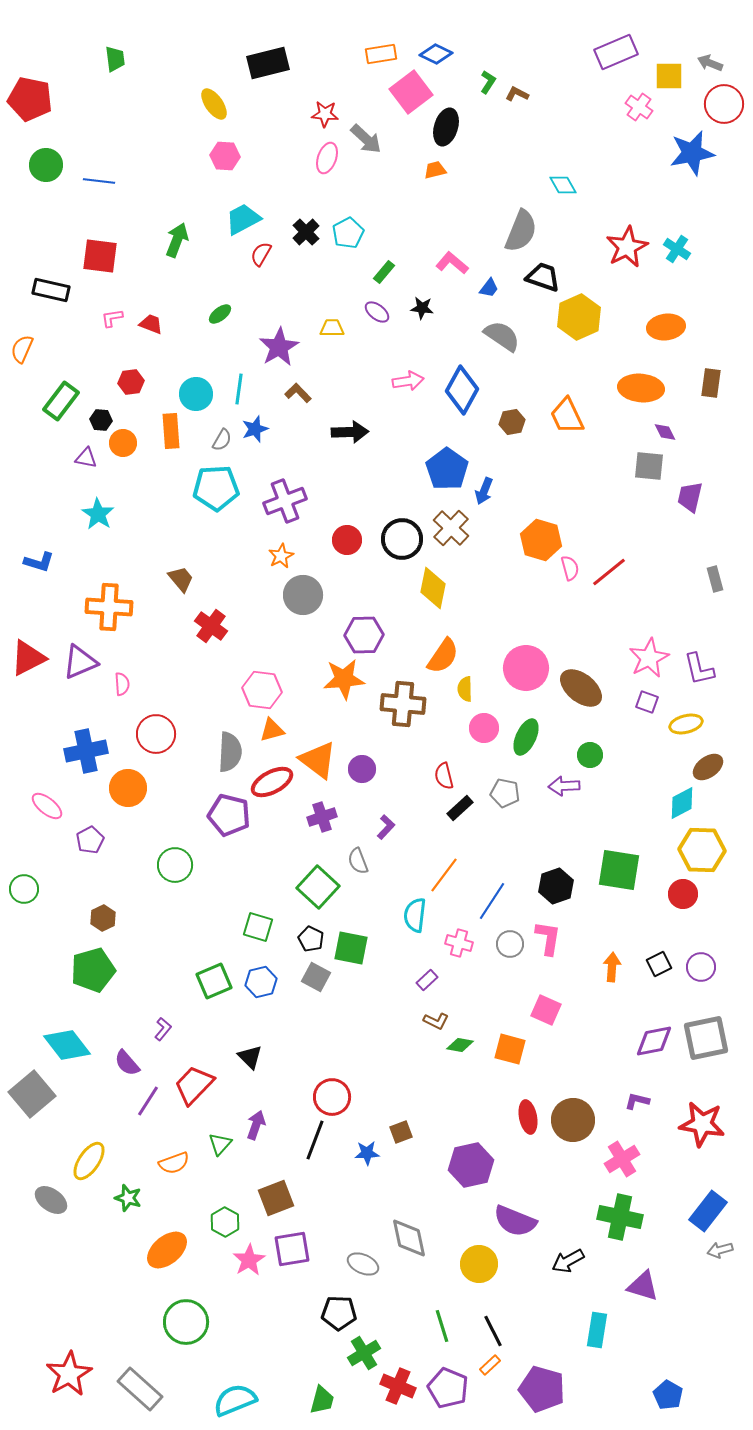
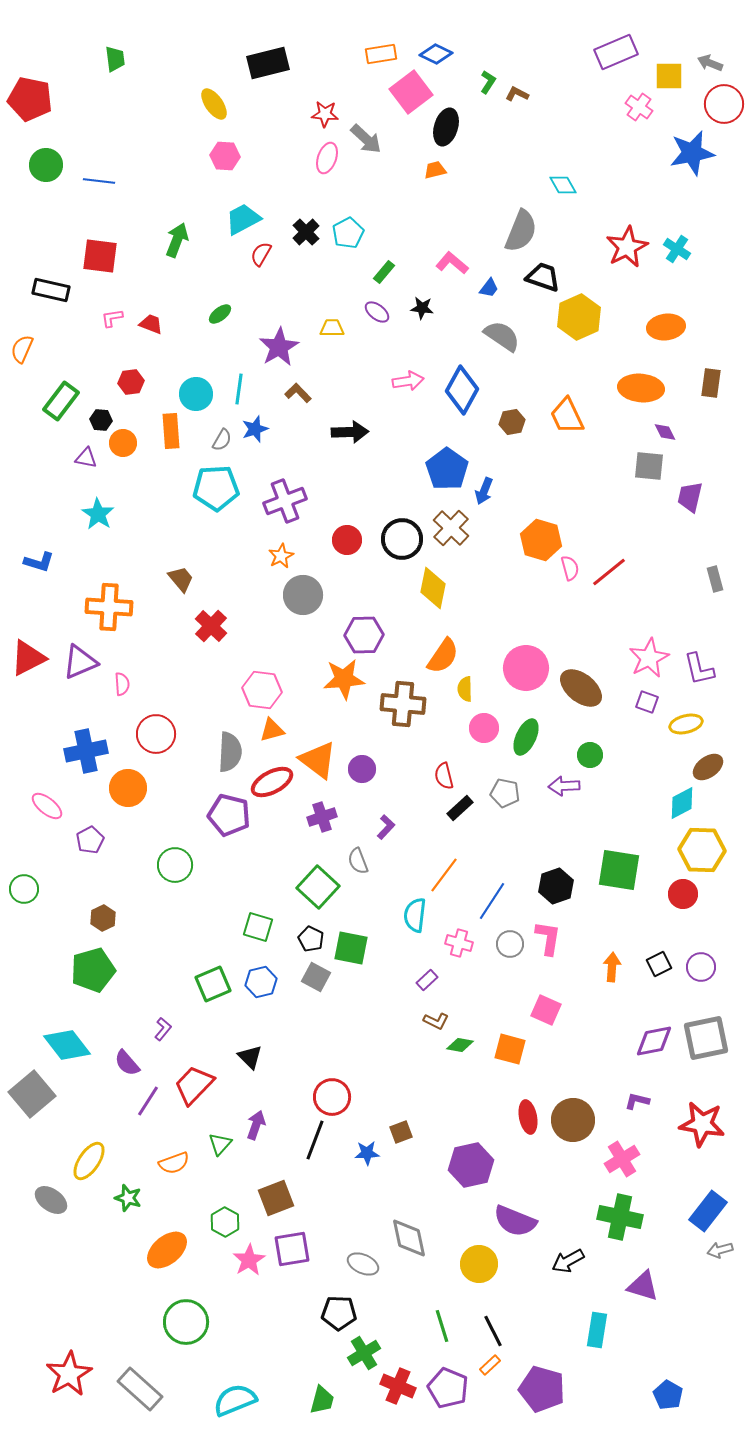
red cross at (211, 626): rotated 8 degrees clockwise
green square at (214, 981): moved 1 px left, 3 px down
